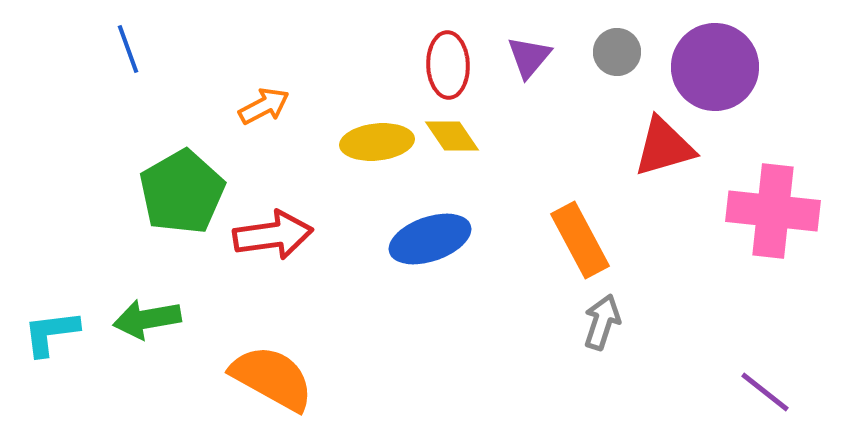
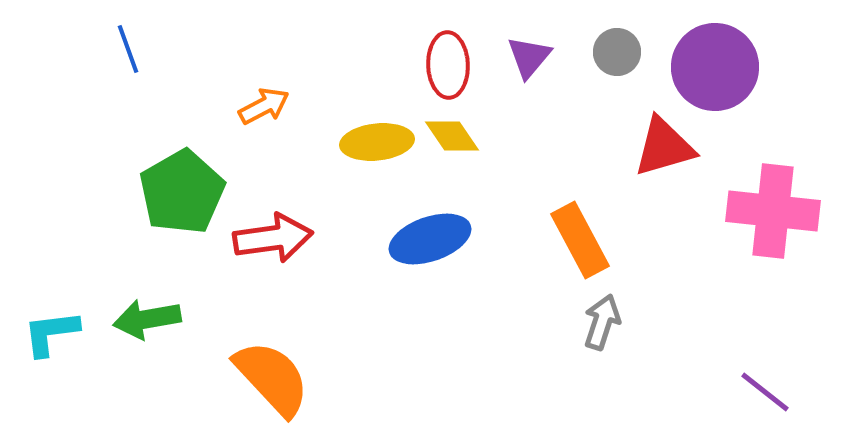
red arrow: moved 3 px down
orange semicircle: rotated 18 degrees clockwise
